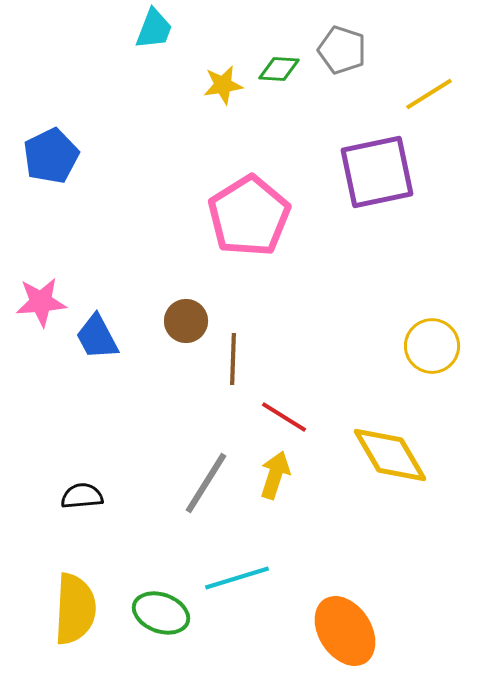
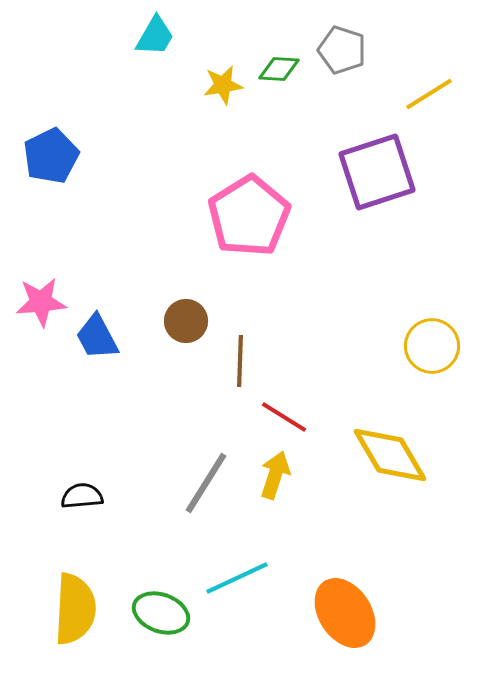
cyan trapezoid: moved 1 px right, 7 px down; rotated 9 degrees clockwise
purple square: rotated 6 degrees counterclockwise
brown line: moved 7 px right, 2 px down
cyan line: rotated 8 degrees counterclockwise
orange ellipse: moved 18 px up
